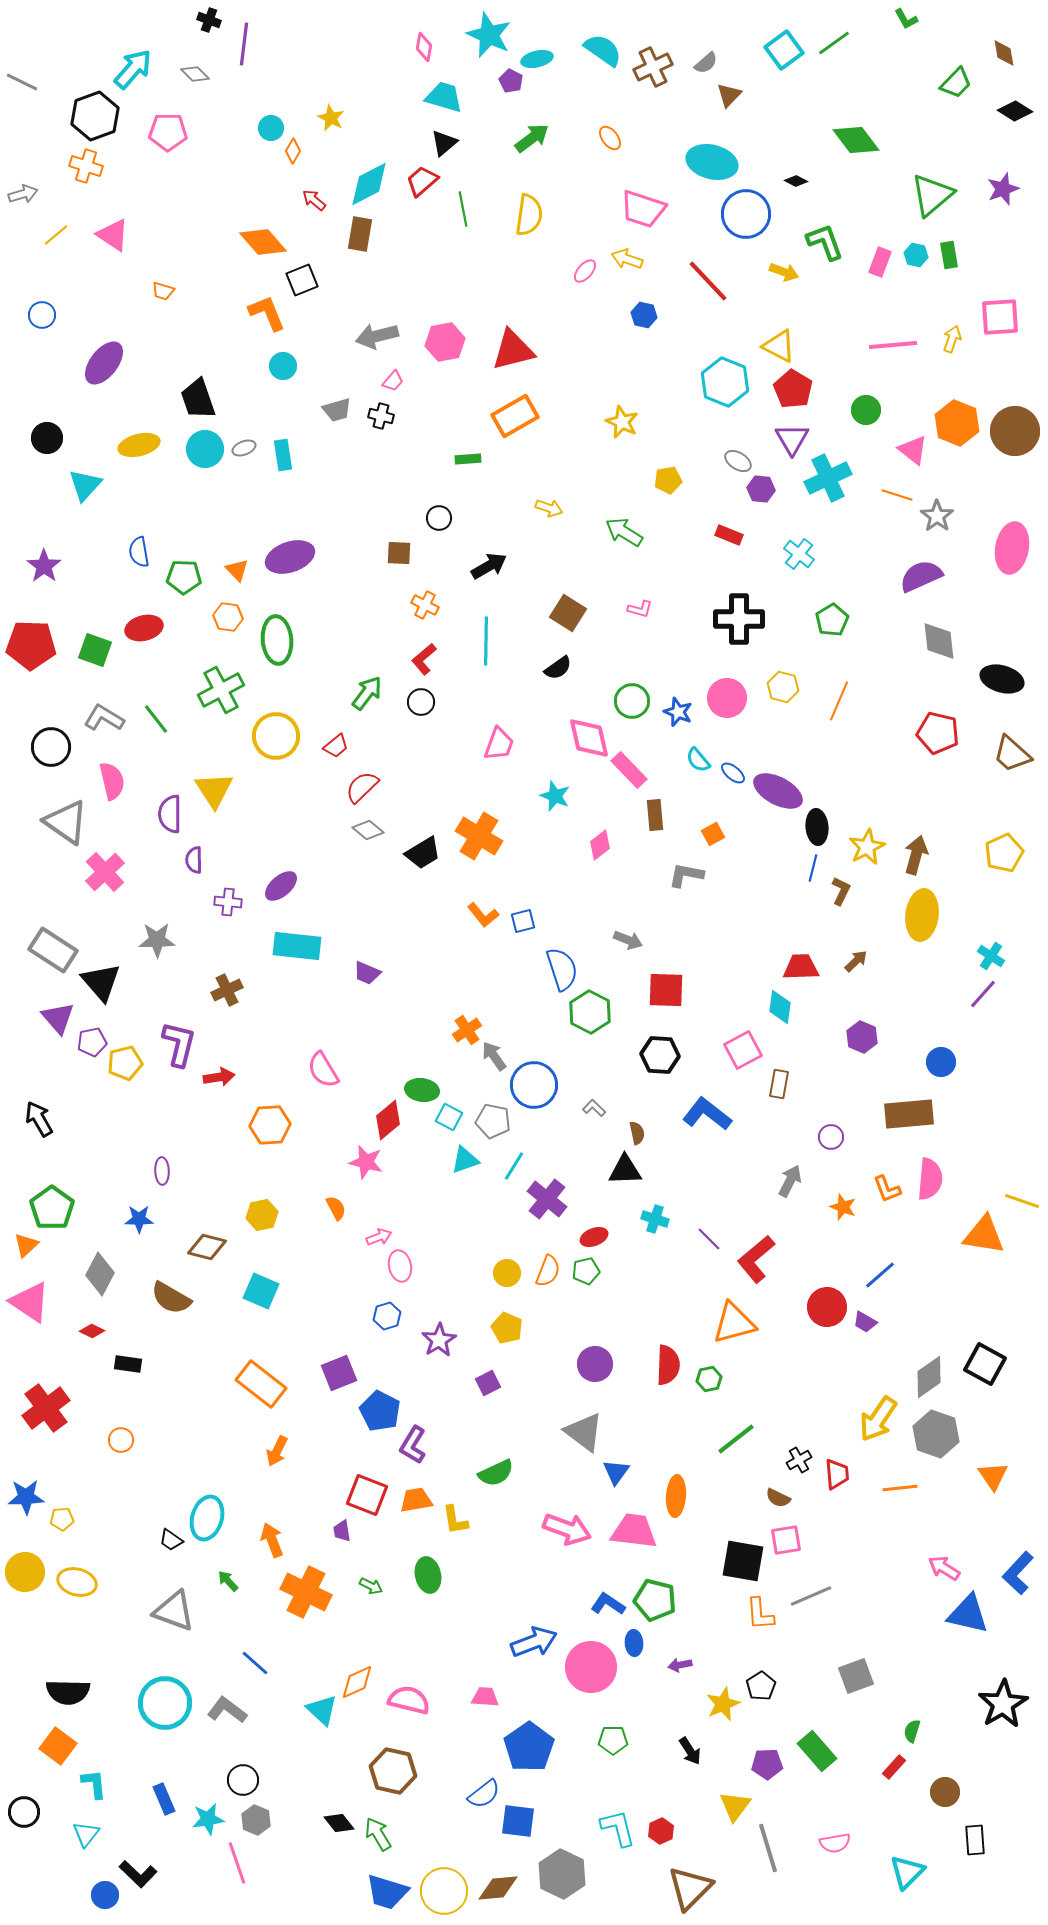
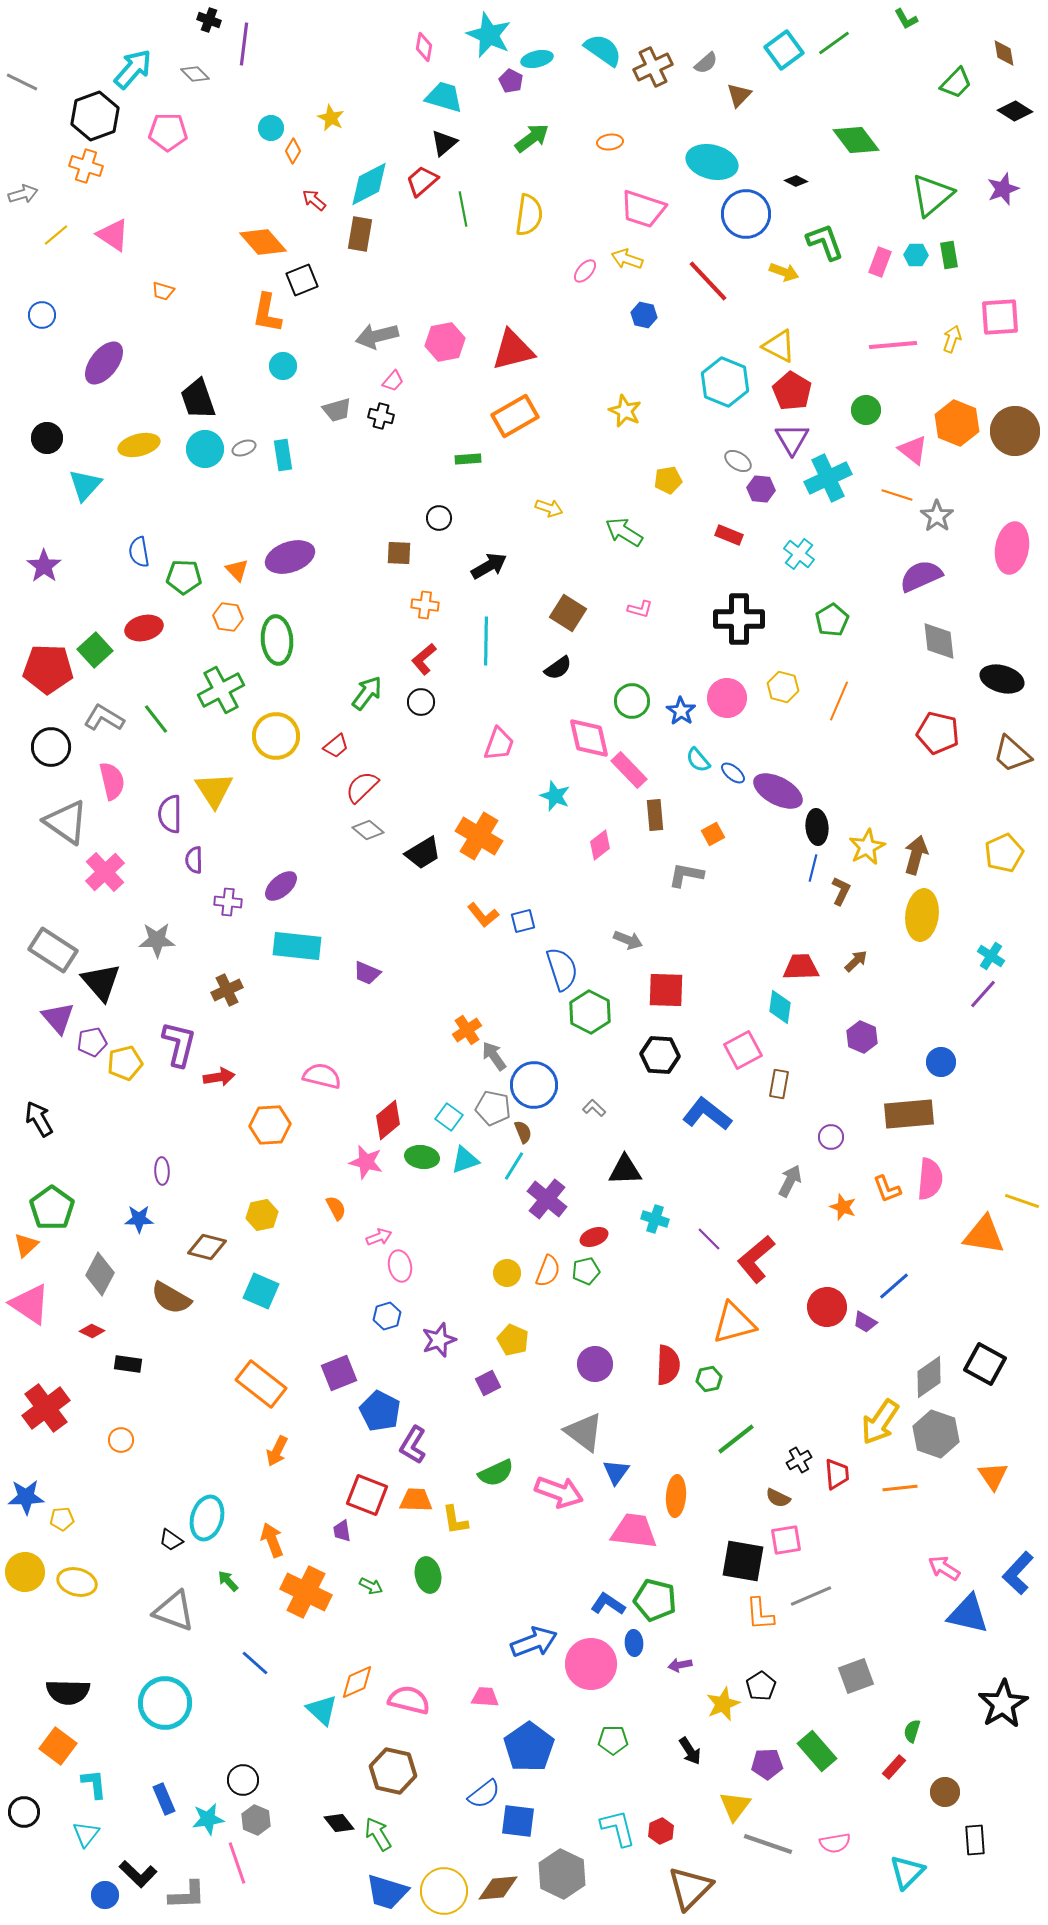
brown triangle at (729, 95): moved 10 px right
orange ellipse at (610, 138): moved 4 px down; rotated 60 degrees counterclockwise
cyan hexagon at (916, 255): rotated 10 degrees counterclockwise
orange L-shape at (267, 313): rotated 147 degrees counterclockwise
red pentagon at (793, 389): moved 1 px left, 2 px down
yellow star at (622, 422): moved 3 px right, 11 px up
orange cross at (425, 605): rotated 20 degrees counterclockwise
red pentagon at (31, 645): moved 17 px right, 24 px down
green square at (95, 650): rotated 28 degrees clockwise
blue star at (678, 712): moved 3 px right, 1 px up; rotated 12 degrees clockwise
pink semicircle at (323, 1070): moved 1 px left, 6 px down; rotated 135 degrees clockwise
green ellipse at (422, 1090): moved 67 px down
cyan square at (449, 1117): rotated 8 degrees clockwise
gray pentagon at (493, 1121): moved 13 px up
brown semicircle at (637, 1133): moved 114 px left, 1 px up; rotated 10 degrees counterclockwise
blue line at (880, 1275): moved 14 px right, 11 px down
pink triangle at (30, 1302): moved 2 px down
yellow pentagon at (507, 1328): moved 6 px right, 12 px down
purple star at (439, 1340): rotated 12 degrees clockwise
yellow arrow at (878, 1419): moved 2 px right, 3 px down
orange trapezoid at (416, 1500): rotated 12 degrees clockwise
pink arrow at (567, 1529): moved 8 px left, 37 px up
pink circle at (591, 1667): moved 3 px up
gray L-shape at (227, 1710): moved 40 px left, 185 px down; rotated 141 degrees clockwise
gray line at (768, 1848): moved 4 px up; rotated 54 degrees counterclockwise
